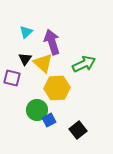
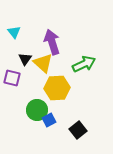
cyan triangle: moved 12 px left; rotated 24 degrees counterclockwise
